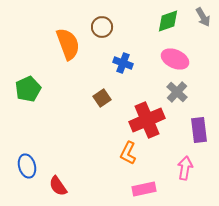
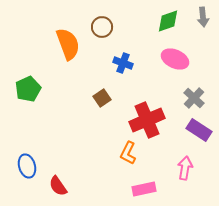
gray arrow: rotated 24 degrees clockwise
gray cross: moved 17 px right, 6 px down
purple rectangle: rotated 50 degrees counterclockwise
